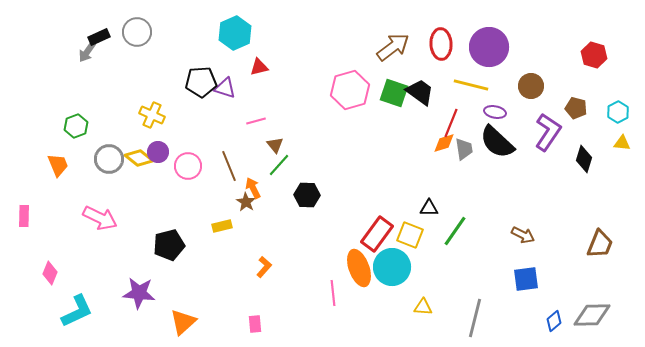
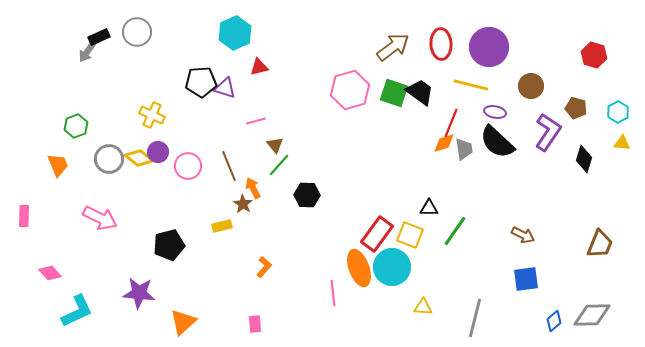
brown star at (246, 202): moved 3 px left, 2 px down
pink diamond at (50, 273): rotated 65 degrees counterclockwise
